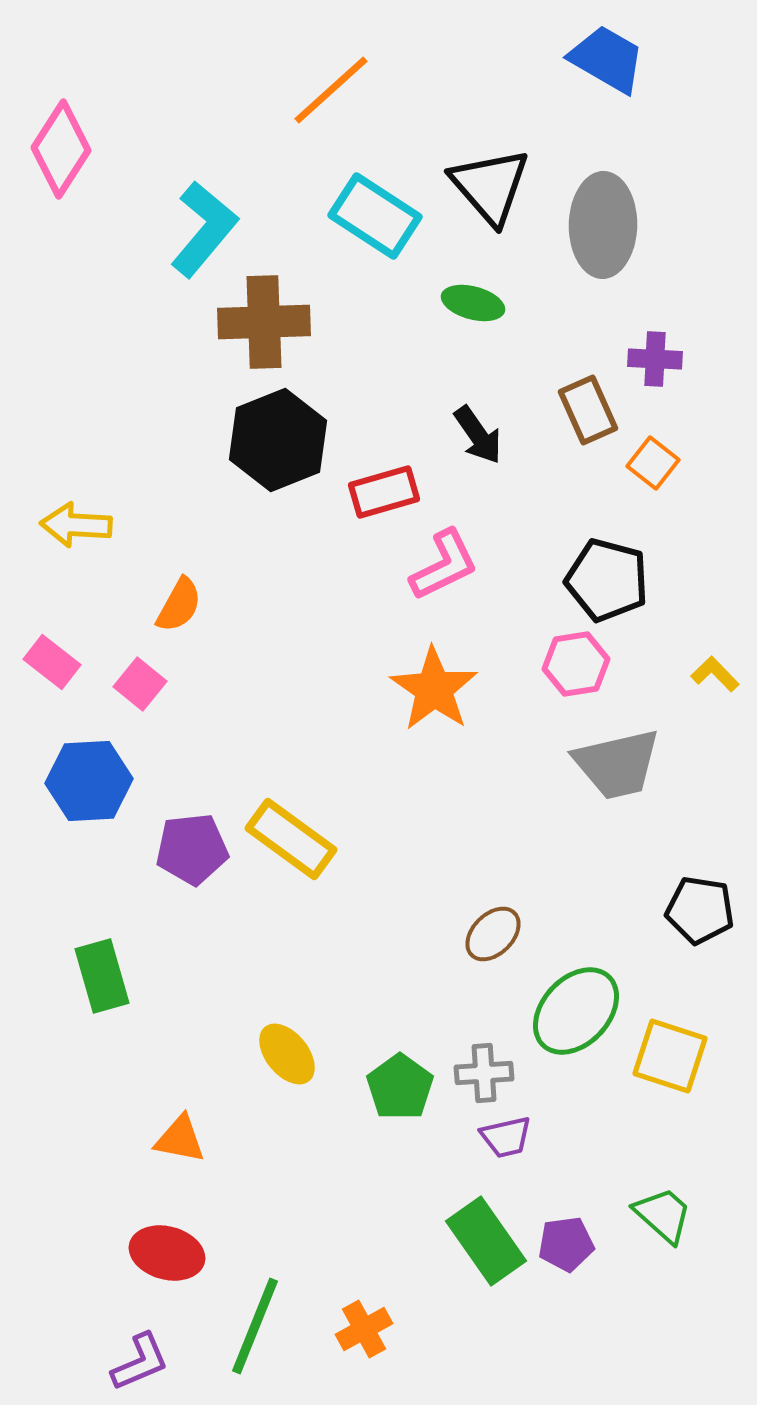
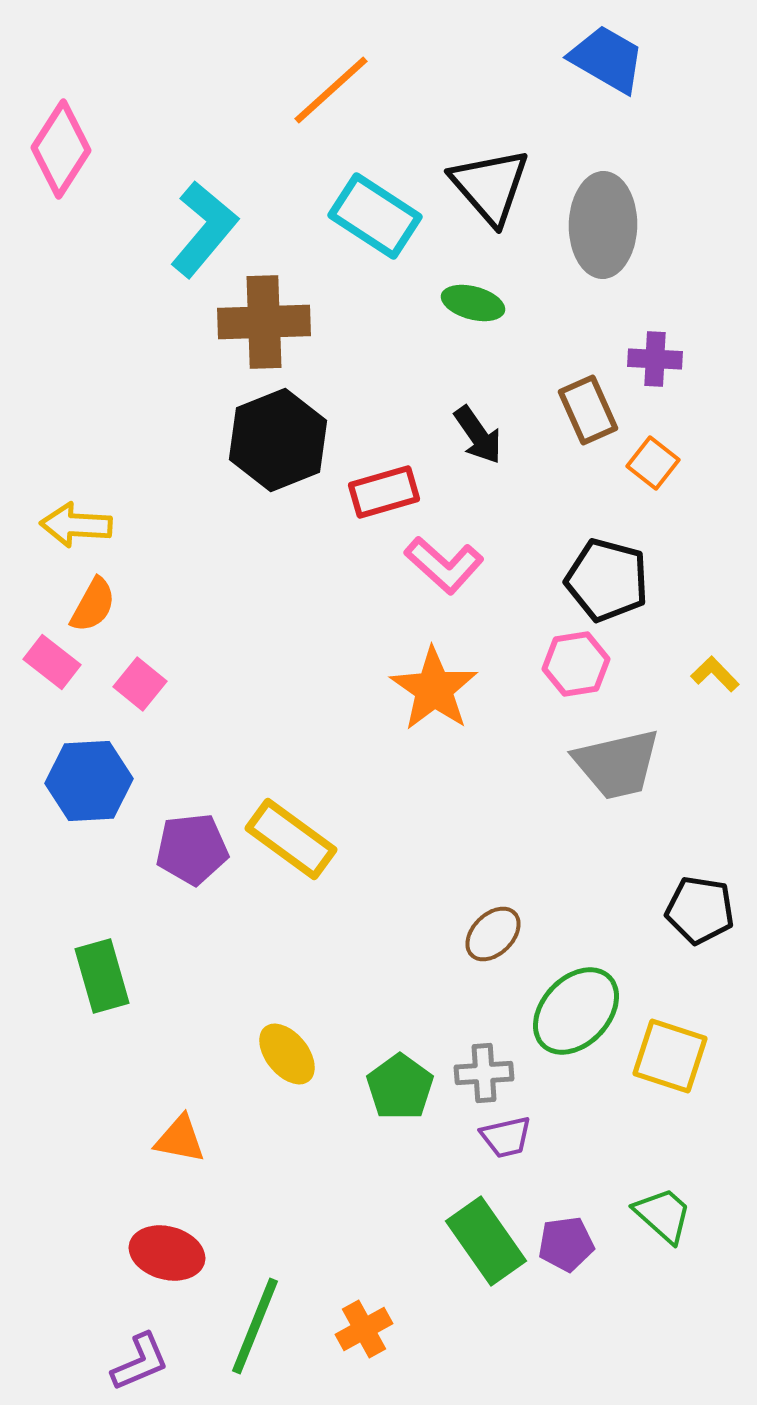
pink L-shape at (444, 565): rotated 68 degrees clockwise
orange semicircle at (179, 605): moved 86 px left
